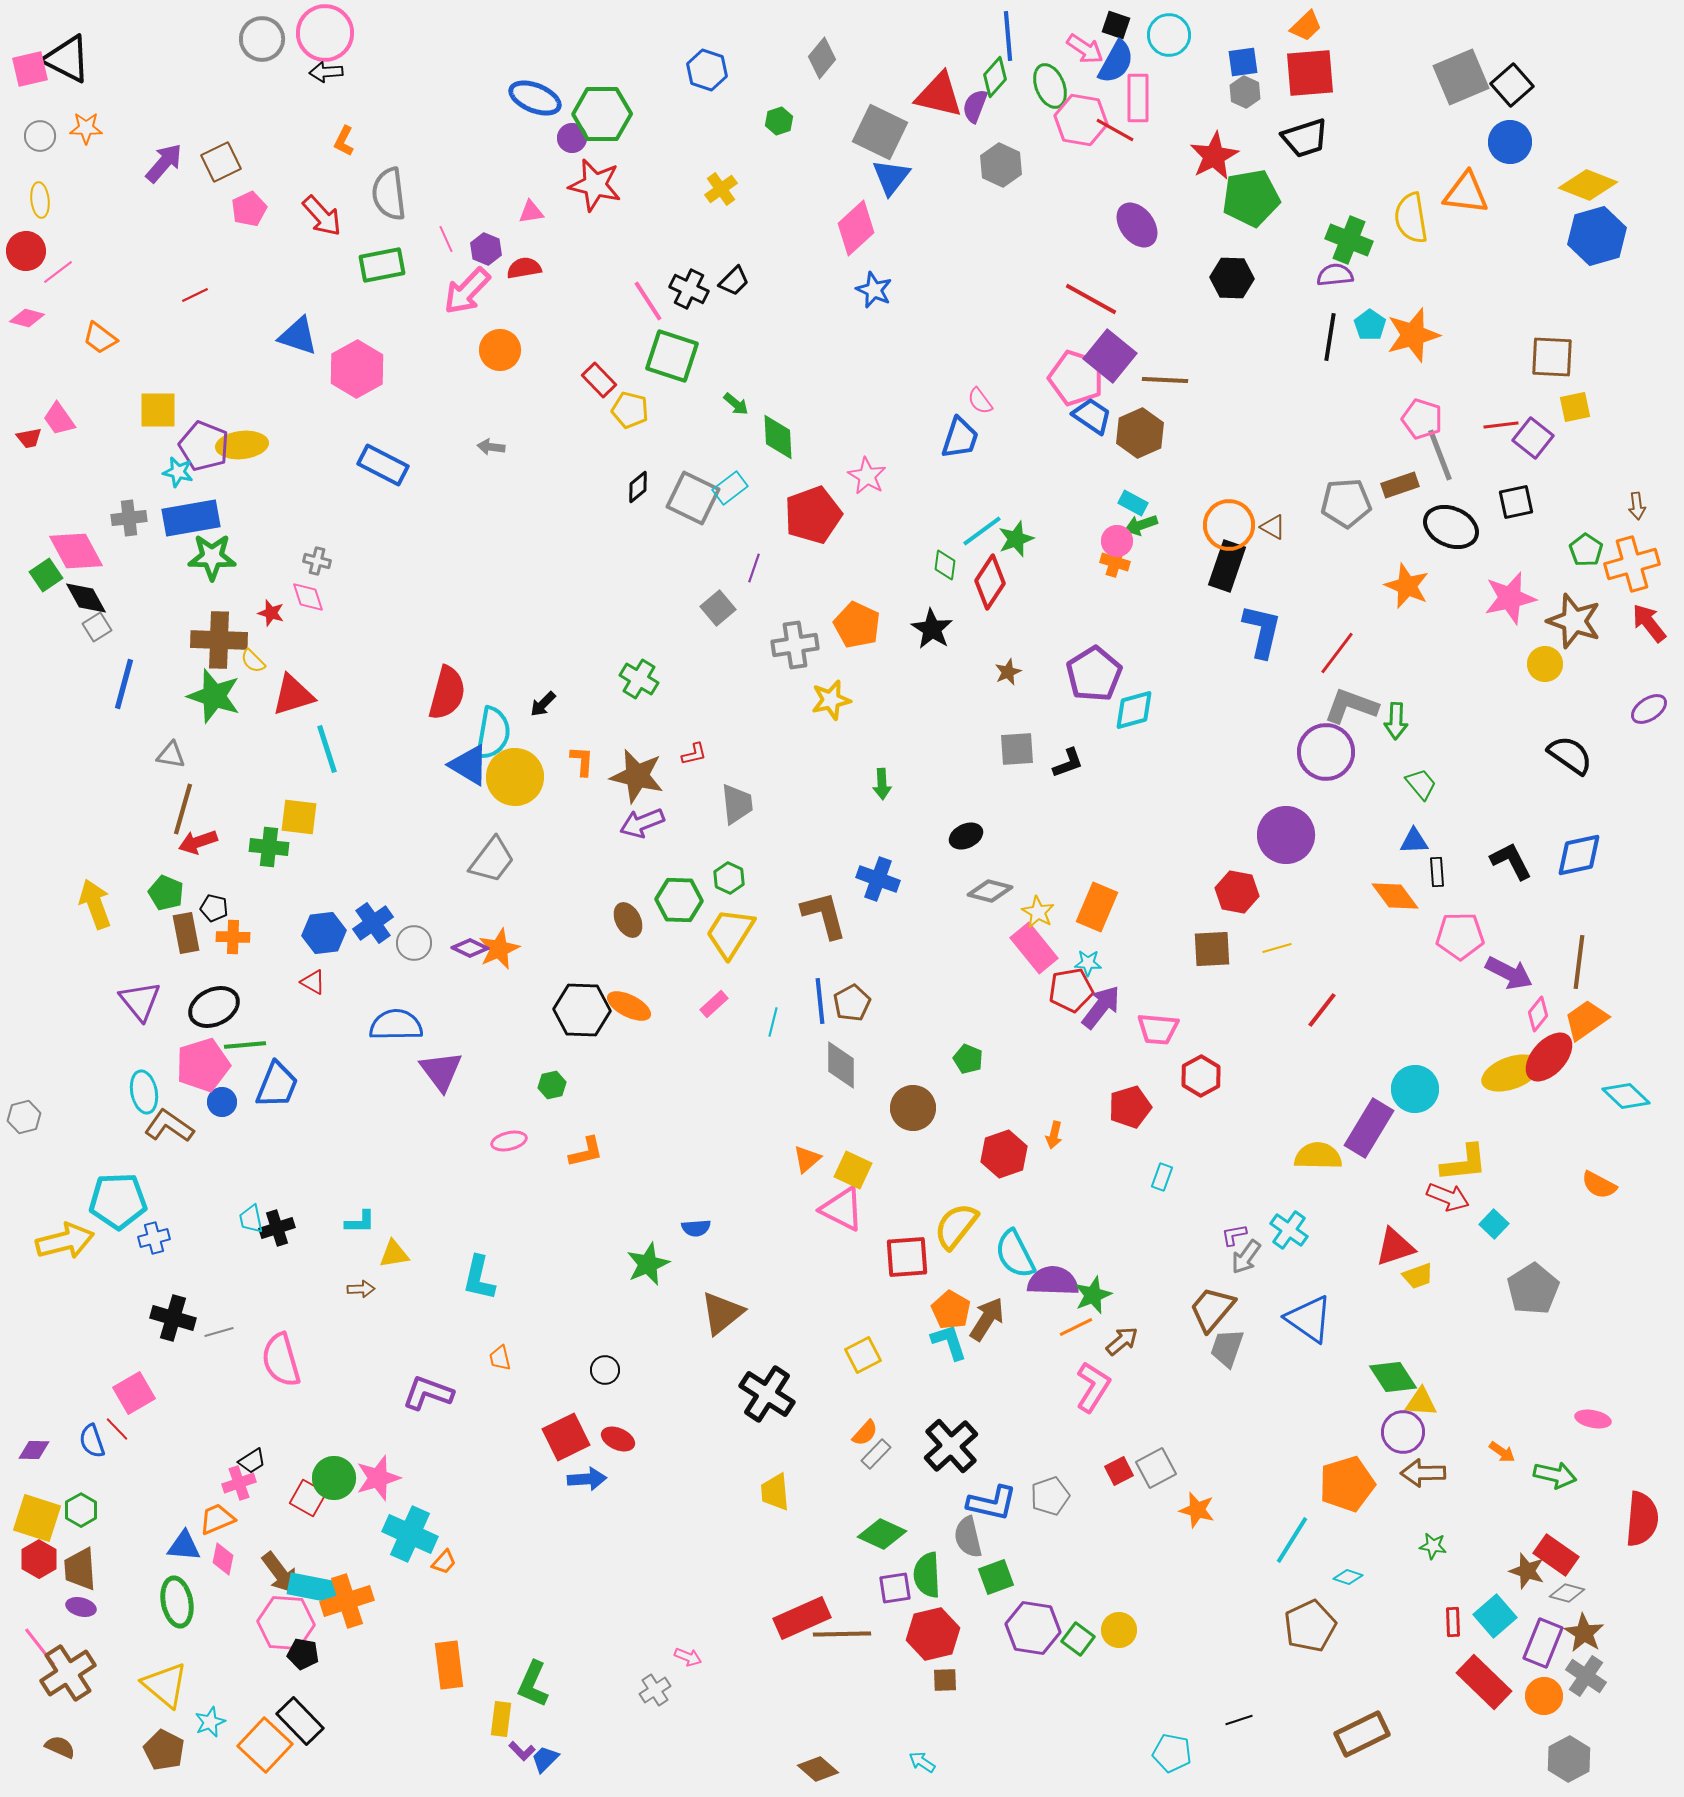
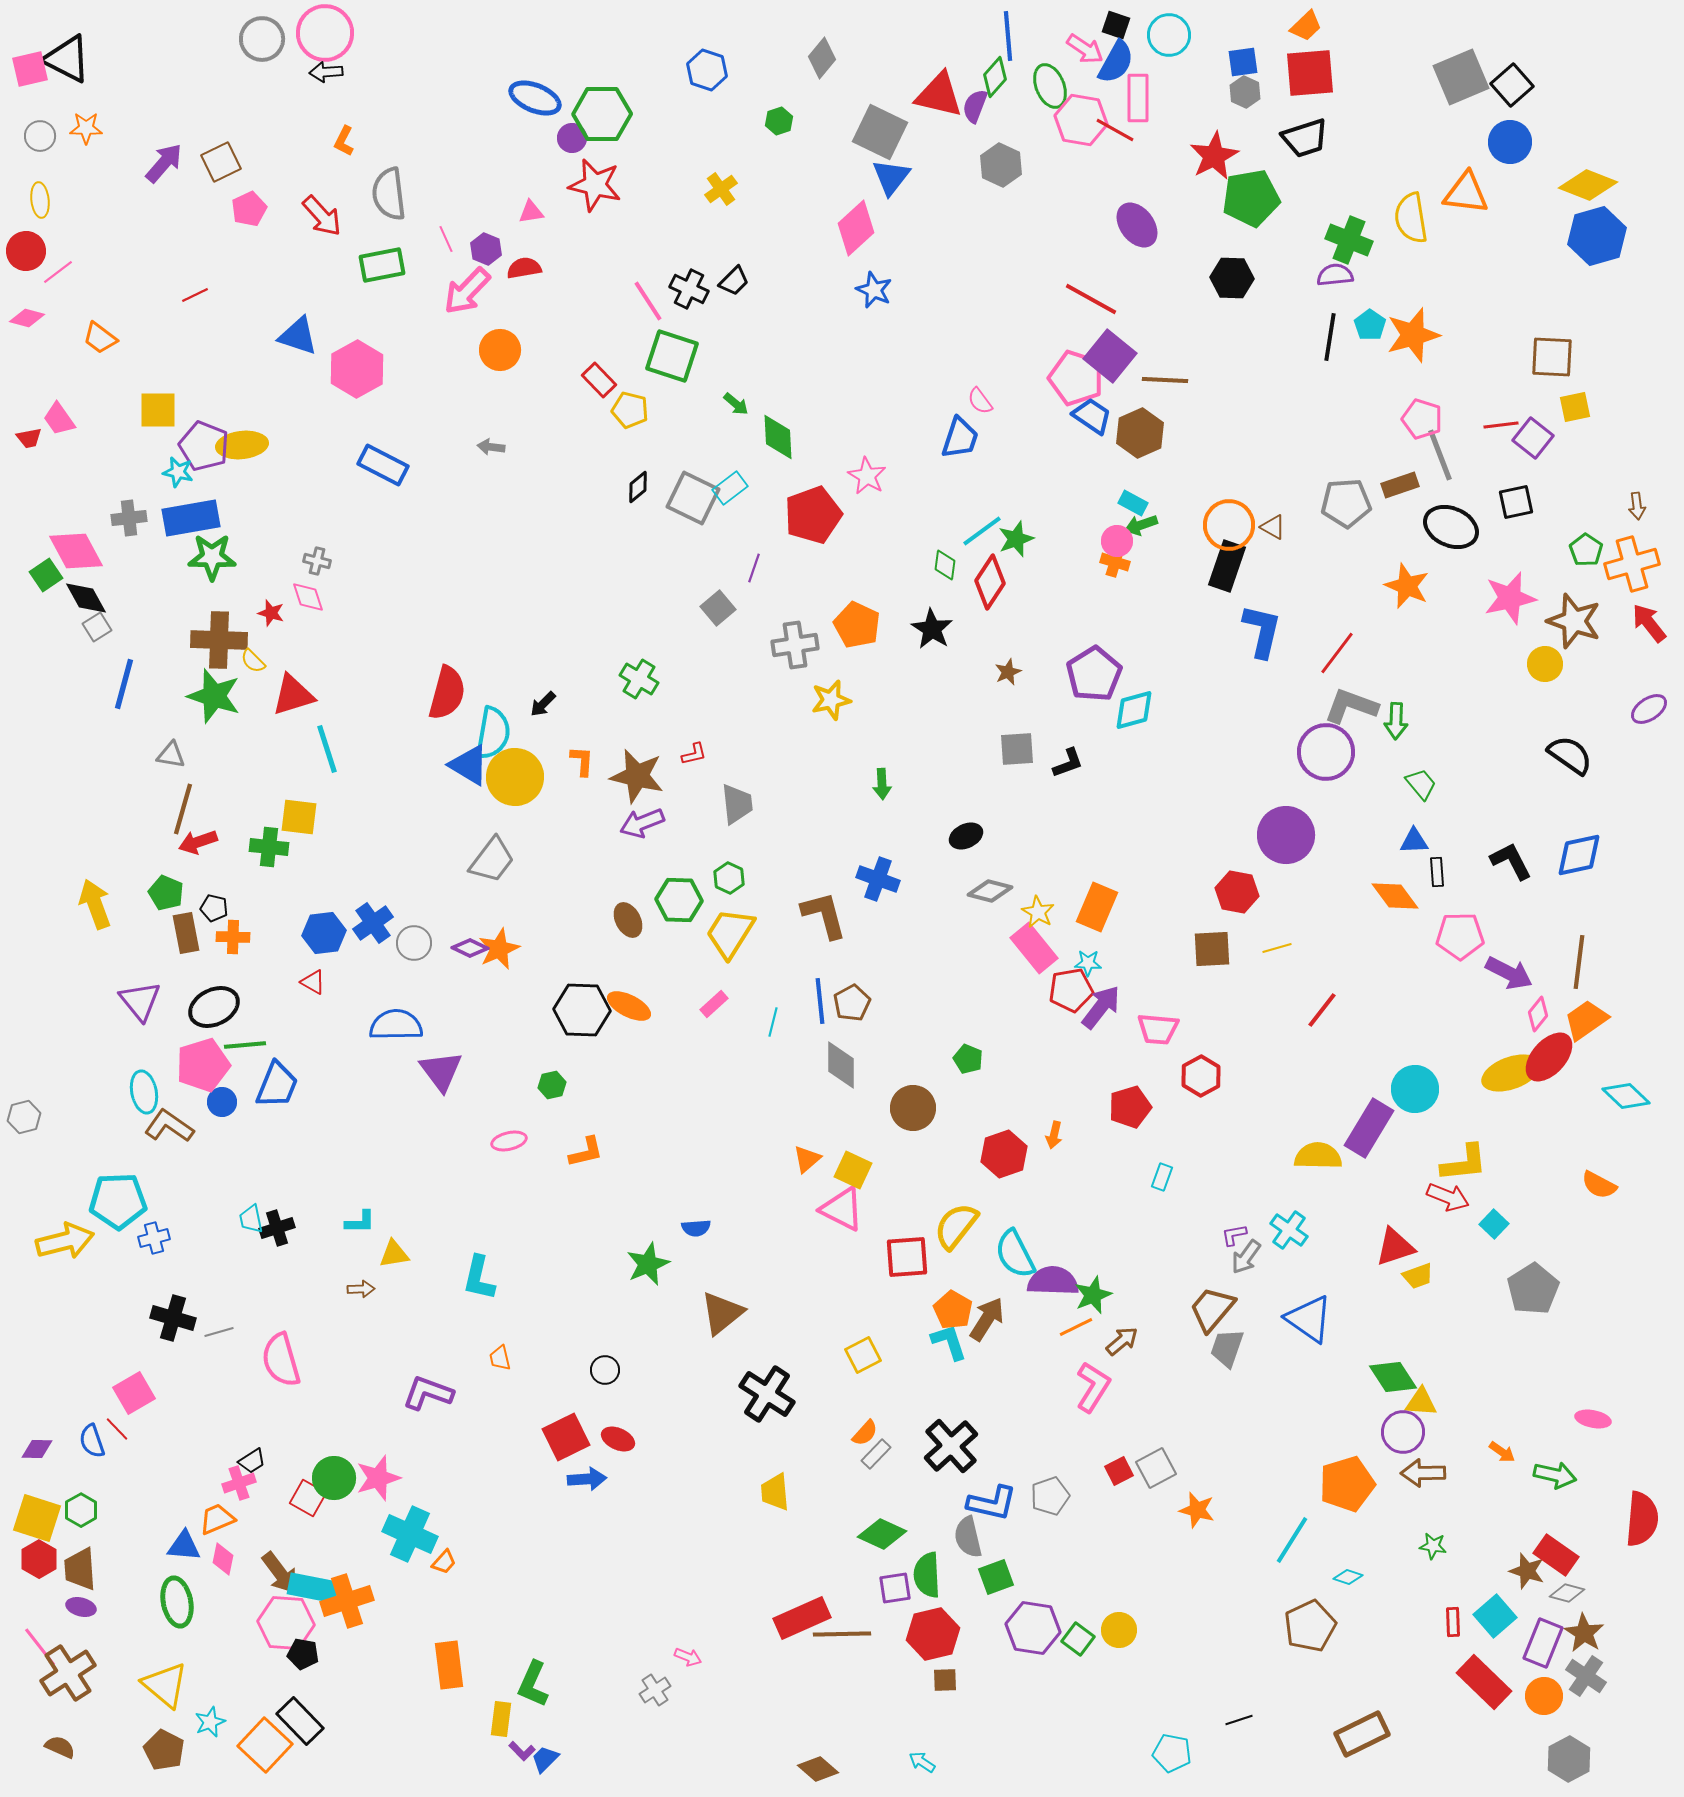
orange pentagon at (951, 1310): moved 2 px right
purple diamond at (34, 1450): moved 3 px right, 1 px up
